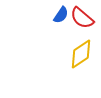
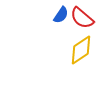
yellow diamond: moved 4 px up
